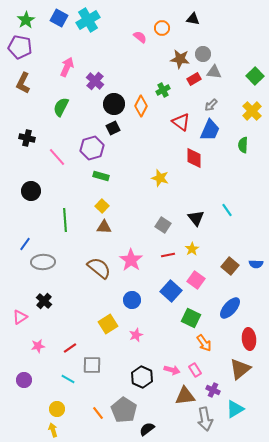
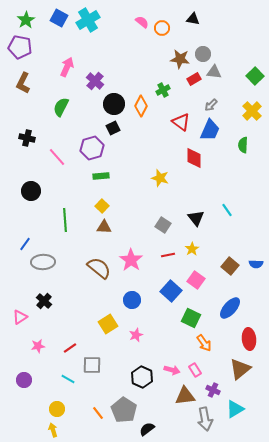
pink semicircle at (140, 37): moved 2 px right, 15 px up
green rectangle at (101, 176): rotated 21 degrees counterclockwise
